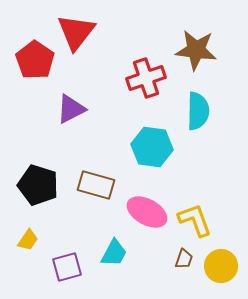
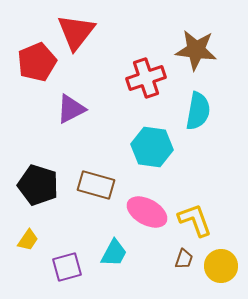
red pentagon: moved 2 px right, 2 px down; rotated 15 degrees clockwise
cyan semicircle: rotated 9 degrees clockwise
